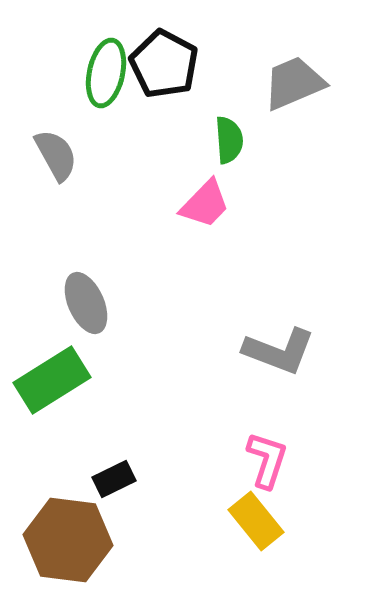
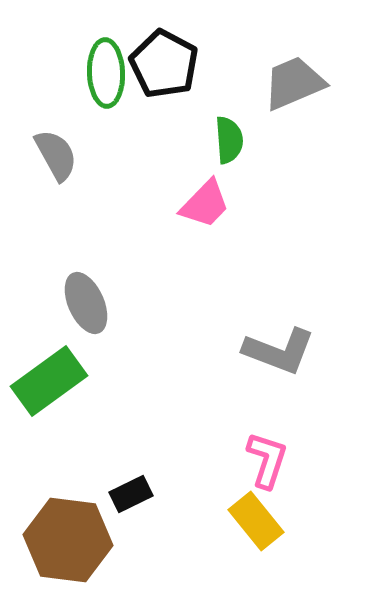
green ellipse: rotated 14 degrees counterclockwise
green rectangle: moved 3 px left, 1 px down; rotated 4 degrees counterclockwise
black rectangle: moved 17 px right, 15 px down
